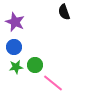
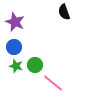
green star: moved 1 px up; rotated 24 degrees clockwise
